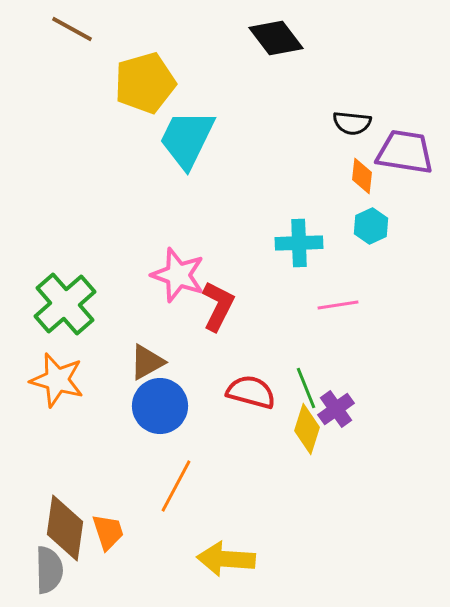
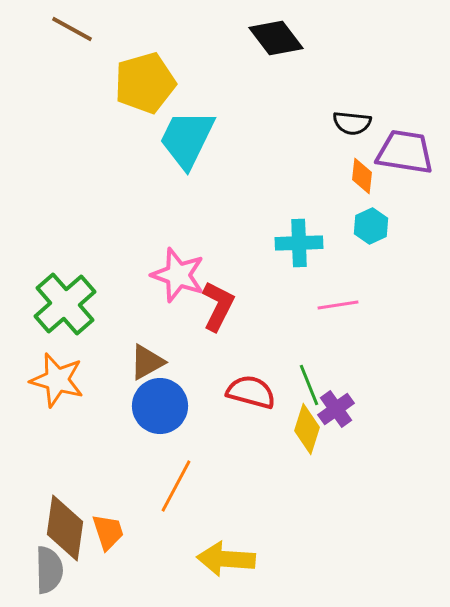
green line: moved 3 px right, 3 px up
